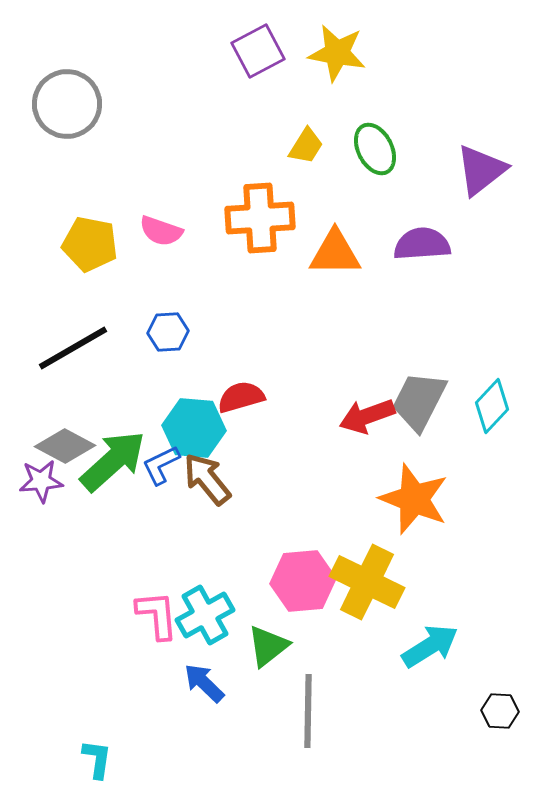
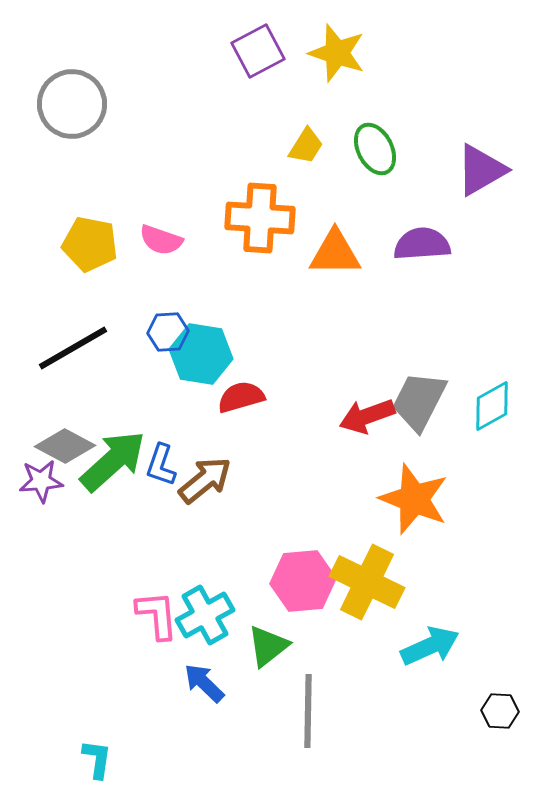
yellow star: rotated 8 degrees clockwise
gray circle: moved 5 px right
purple triangle: rotated 8 degrees clockwise
orange cross: rotated 8 degrees clockwise
pink semicircle: moved 9 px down
cyan diamond: rotated 18 degrees clockwise
cyan hexagon: moved 7 px right, 74 px up; rotated 4 degrees clockwise
blue L-shape: rotated 45 degrees counterclockwise
brown arrow: moved 2 px left, 1 px down; rotated 90 degrees clockwise
cyan arrow: rotated 8 degrees clockwise
